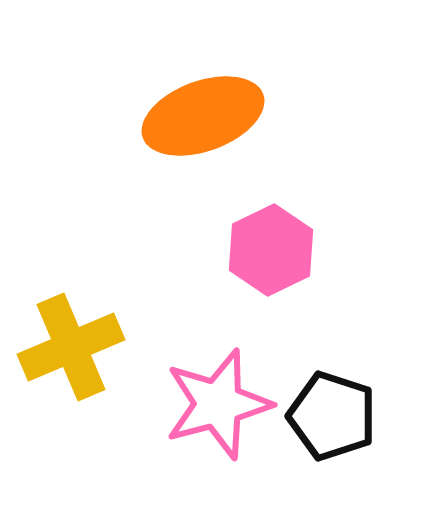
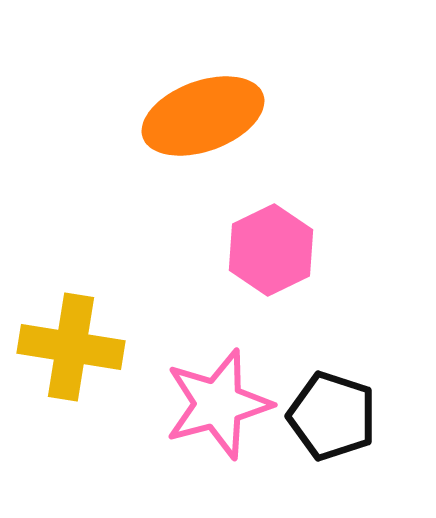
yellow cross: rotated 32 degrees clockwise
